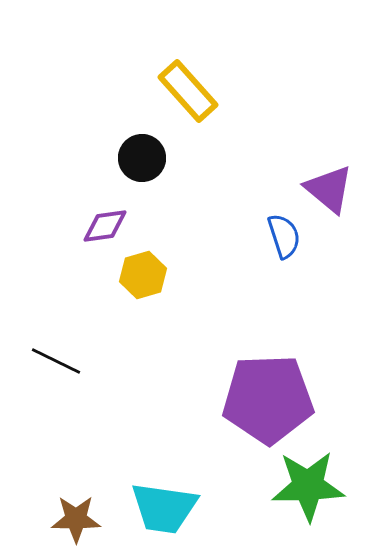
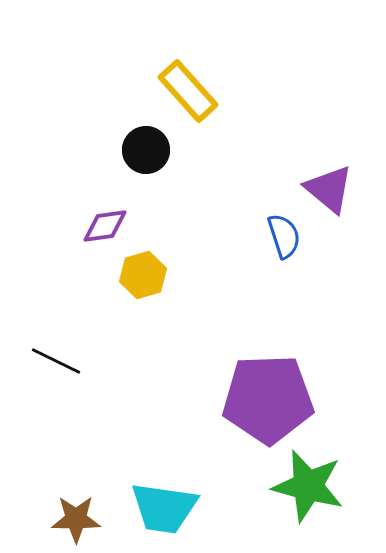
black circle: moved 4 px right, 8 px up
green star: rotated 16 degrees clockwise
